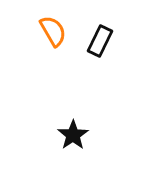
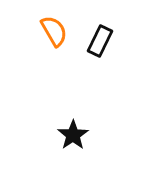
orange semicircle: moved 1 px right
